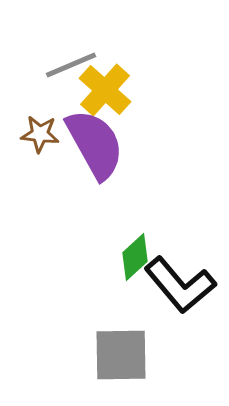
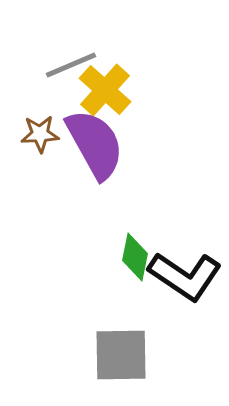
brown star: rotated 9 degrees counterclockwise
green diamond: rotated 36 degrees counterclockwise
black L-shape: moved 5 px right, 9 px up; rotated 16 degrees counterclockwise
